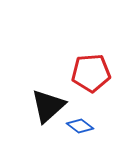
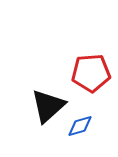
blue diamond: rotated 52 degrees counterclockwise
